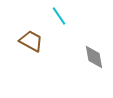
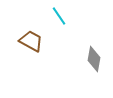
gray diamond: moved 2 px down; rotated 20 degrees clockwise
